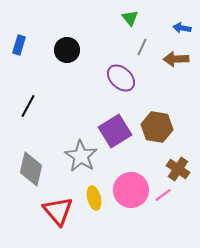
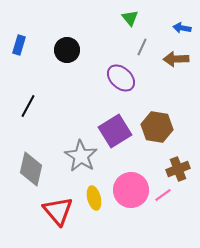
brown cross: rotated 35 degrees clockwise
